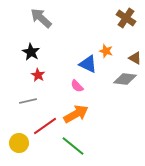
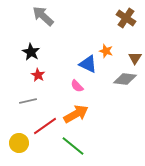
gray arrow: moved 2 px right, 2 px up
brown triangle: rotated 32 degrees clockwise
